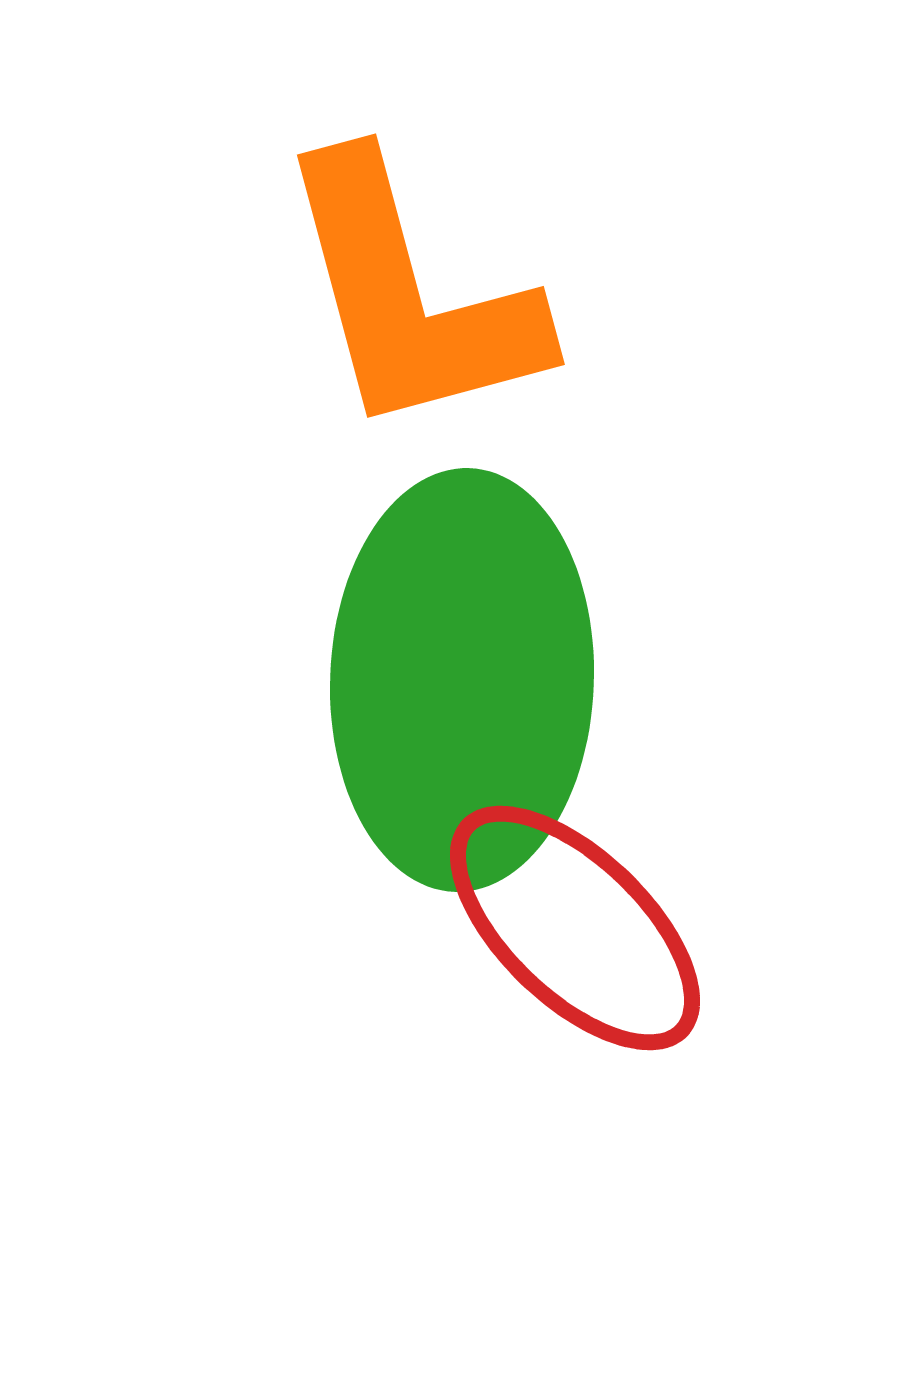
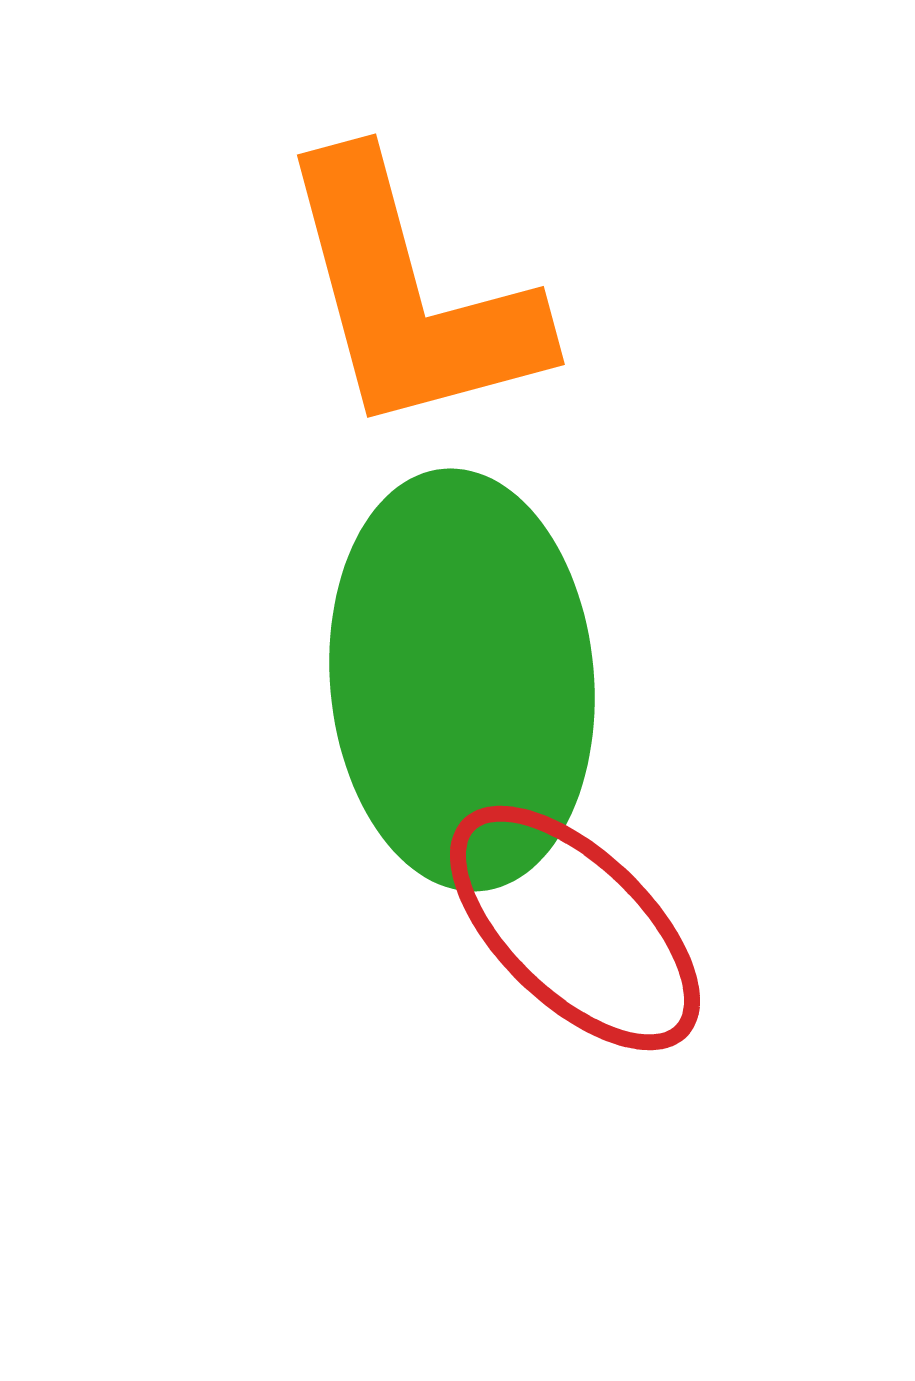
green ellipse: rotated 7 degrees counterclockwise
